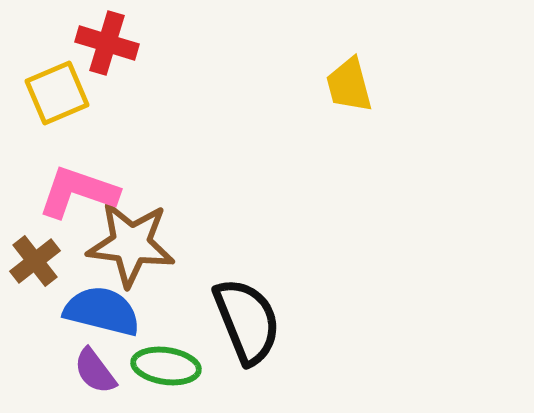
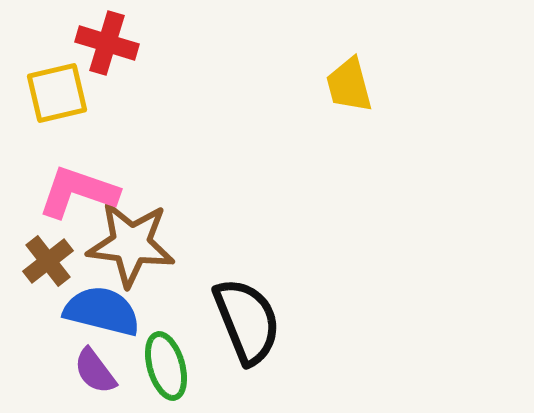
yellow square: rotated 10 degrees clockwise
brown cross: moved 13 px right
green ellipse: rotated 66 degrees clockwise
